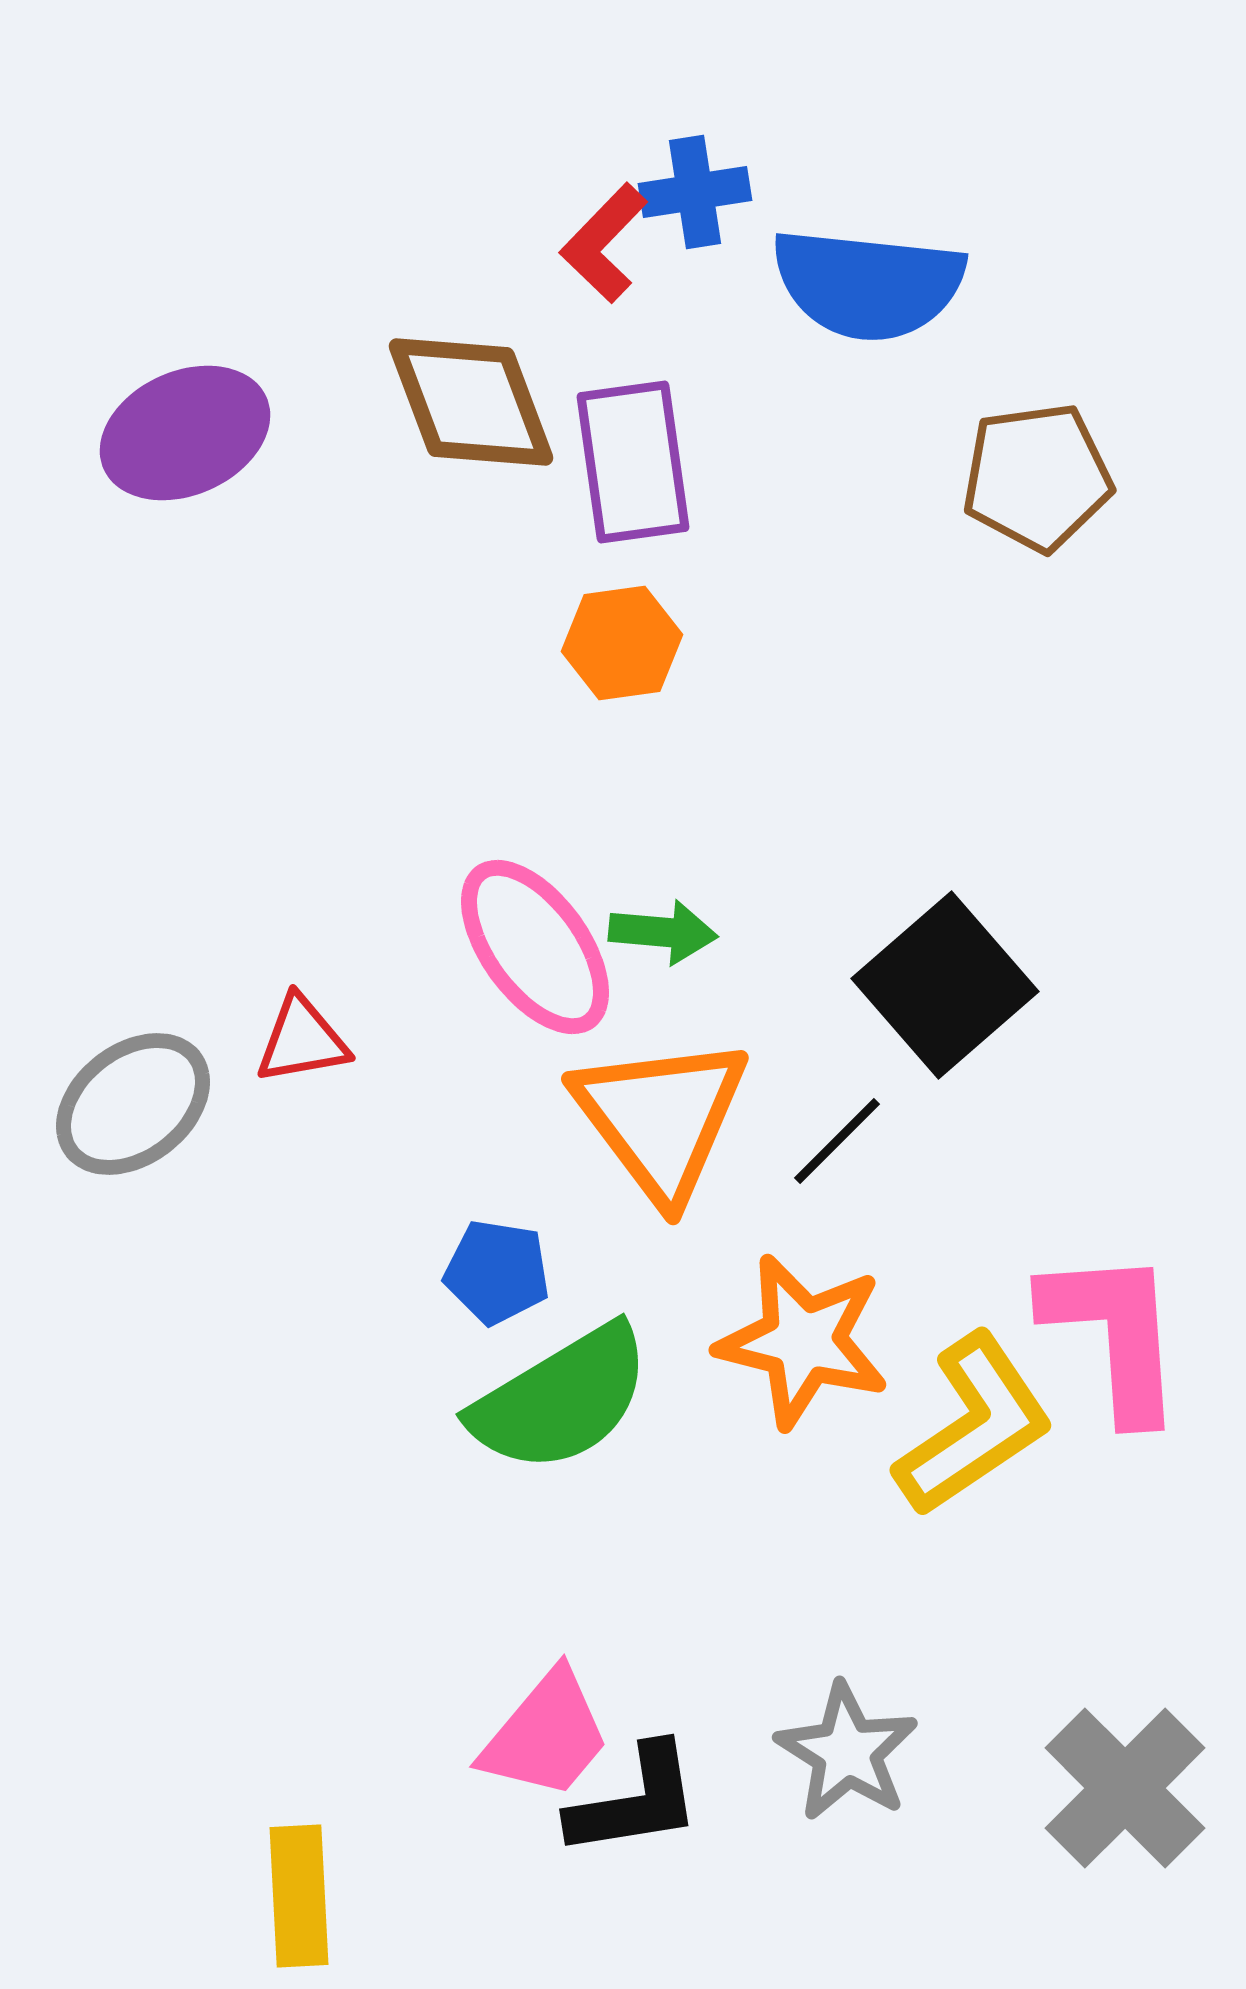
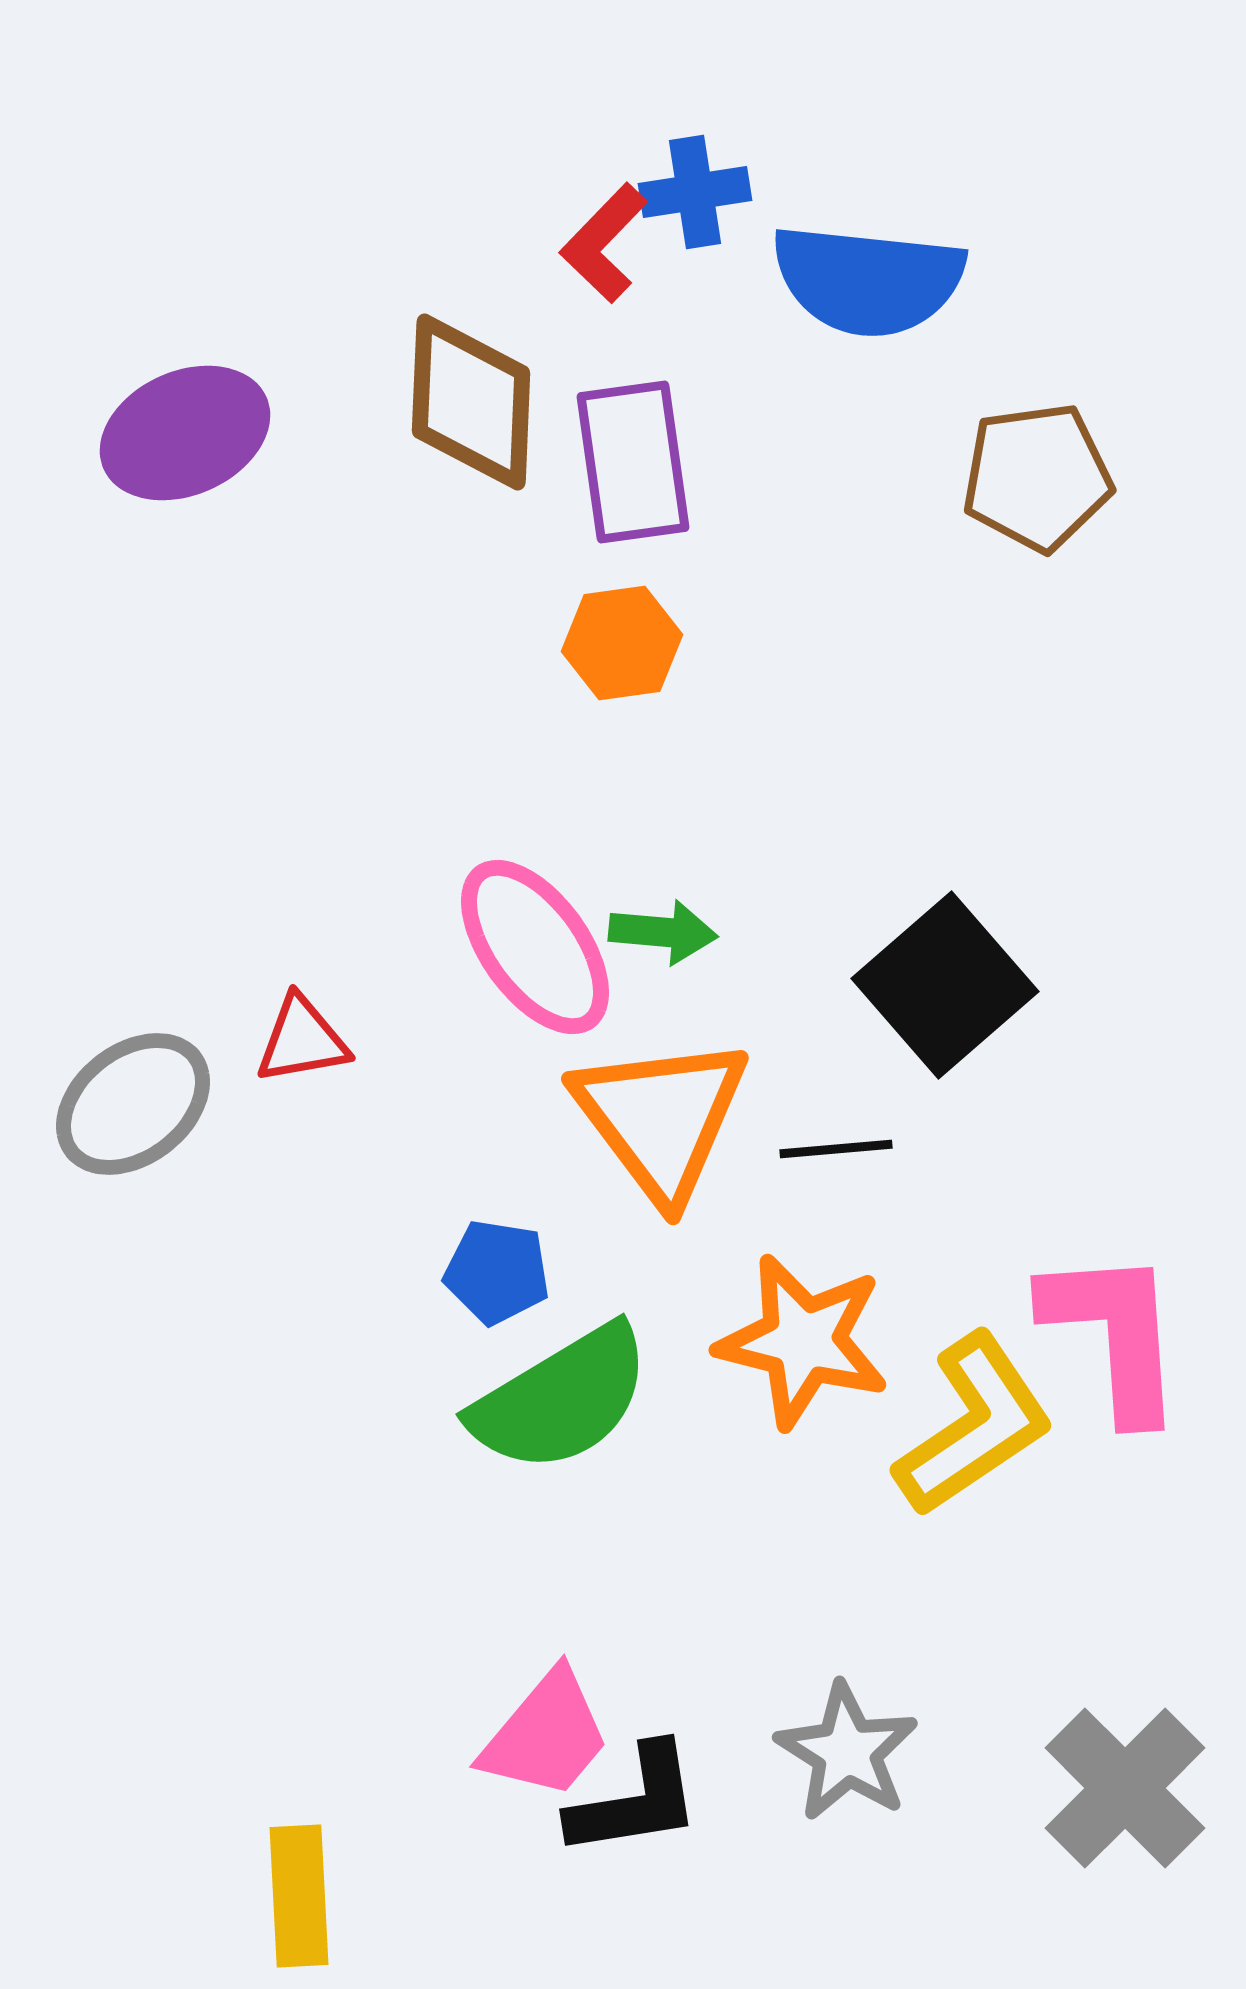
blue semicircle: moved 4 px up
brown diamond: rotated 23 degrees clockwise
black line: moved 1 px left, 8 px down; rotated 40 degrees clockwise
